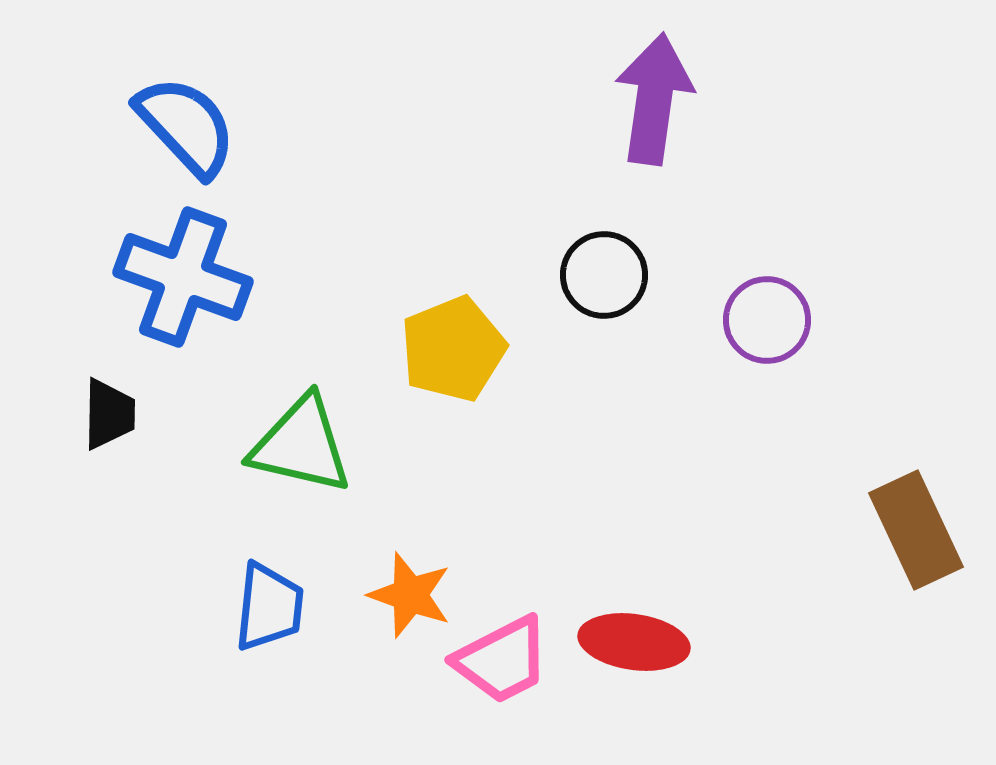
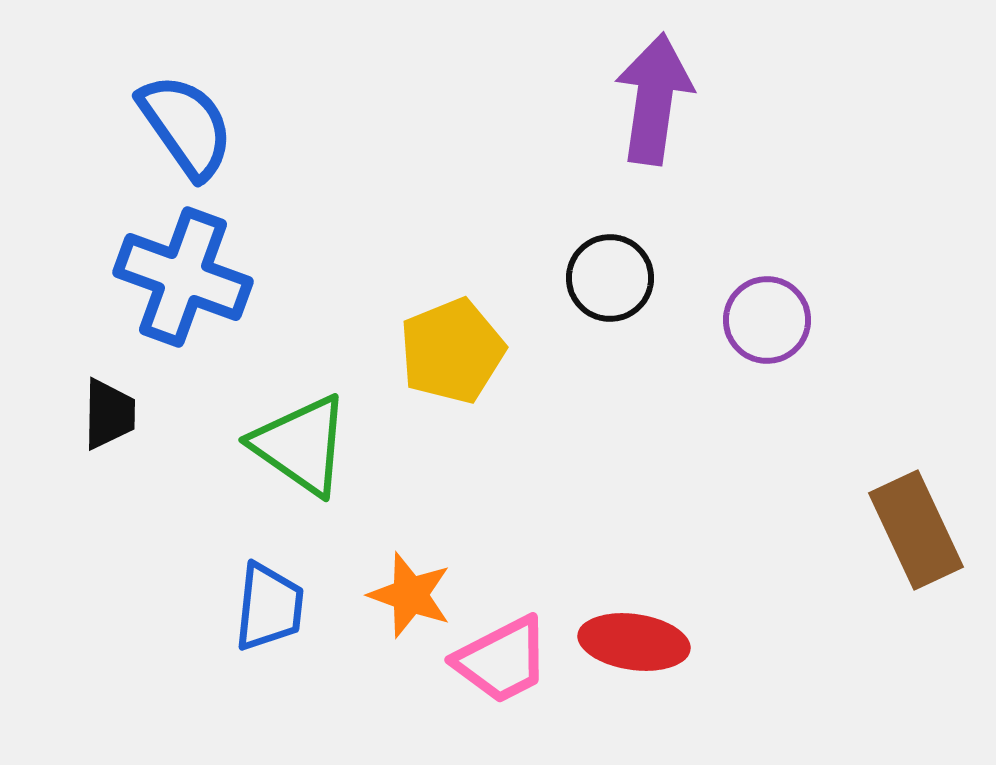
blue semicircle: rotated 8 degrees clockwise
black circle: moved 6 px right, 3 px down
yellow pentagon: moved 1 px left, 2 px down
green triangle: rotated 22 degrees clockwise
